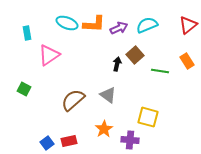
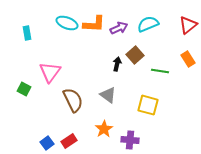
cyan semicircle: moved 1 px right, 1 px up
pink triangle: moved 1 px right, 17 px down; rotated 20 degrees counterclockwise
orange rectangle: moved 1 px right, 2 px up
brown semicircle: rotated 105 degrees clockwise
yellow square: moved 12 px up
red rectangle: rotated 21 degrees counterclockwise
